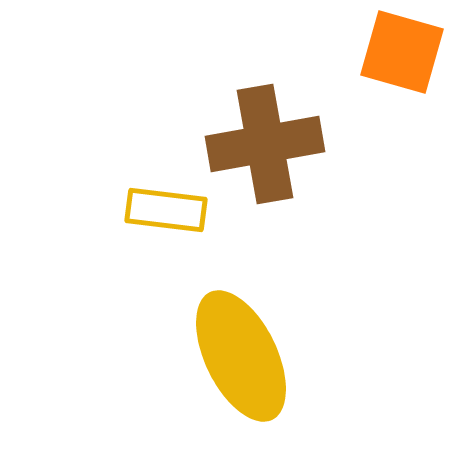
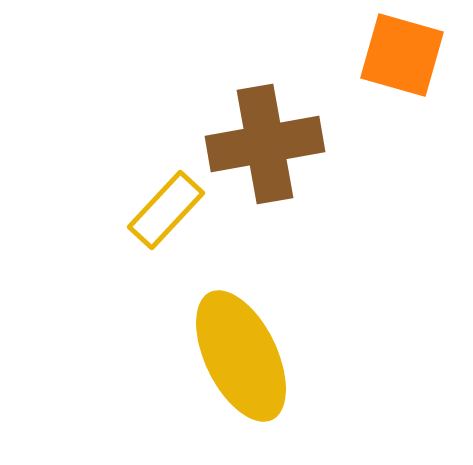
orange square: moved 3 px down
yellow rectangle: rotated 54 degrees counterclockwise
